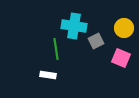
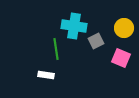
white rectangle: moved 2 px left
